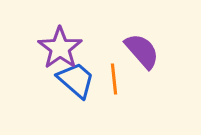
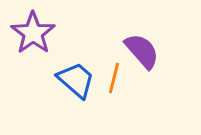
purple star: moved 27 px left, 15 px up
orange line: moved 1 px up; rotated 20 degrees clockwise
